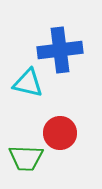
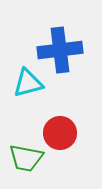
cyan triangle: rotated 28 degrees counterclockwise
green trapezoid: rotated 9 degrees clockwise
